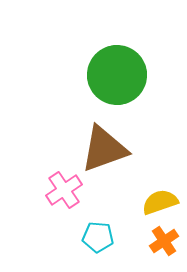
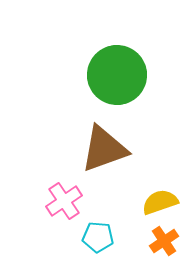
pink cross: moved 11 px down
